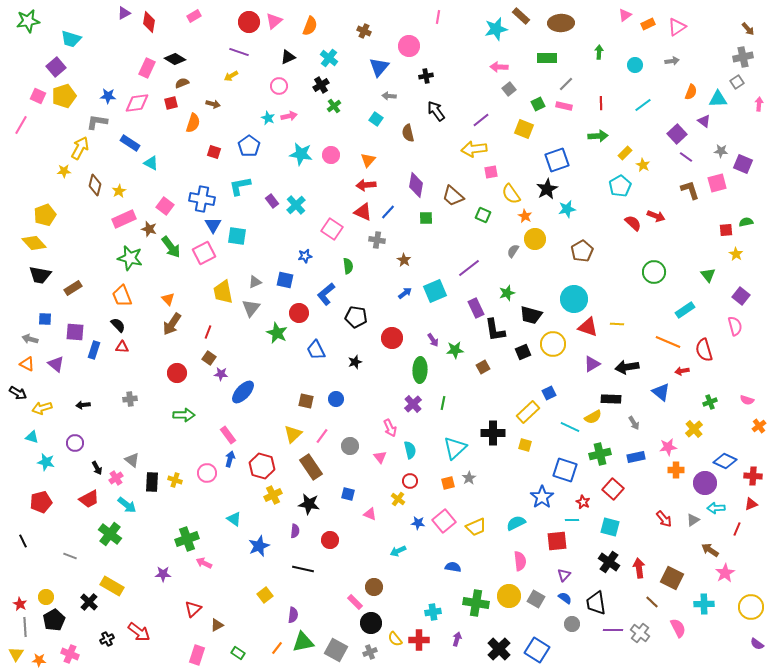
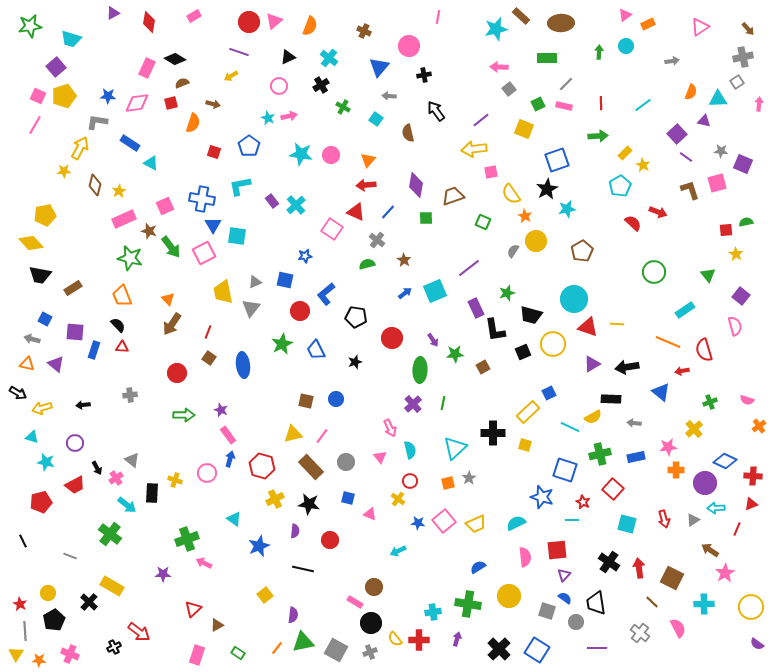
purple triangle at (124, 13): moved 11 px left
green star at (28, 21): moved 2 px right, 5 px down
pink triangle at (677, 27): moved 23 px right
cyan circle at (635, 65): moved 9 px left, 19 px up
black cross at (426, 76): moved 2 px left, 1 px up
green cross at (334, 106): moved 9 px right, 1 px down; rotated 24 degrees counterclockwise
purple triangle at (704, 121): rotated 24 degrees counterclockwise
pink line at (21, 125): moved 14 px right
brown trapezoid at (453, 196): rotated 120 degrees clockwise
pink square at (165, 206): rotated 30 degrees clockwise
red triangle at (363, 212): moved 7 px left
yellow pentagon at (45, 215): rotated 10 degrees clockwise
green square at (483, 215): moved 7 px down
red arrow at (656, 216): moved 2 px right, 4 px up
brown star at (149, 229): moved 2 px down
yellow circle at (535, 239): moved 1 px right, 2 px down
gray cross at (377, 240): rotated 28 degrees clockwise
yellow diamond at (34, 243): moved 3 px left
green semicircle at (348, 266): moved 19 px right, 2 px up; rotated 98 degrees counterclockwise
red circle at (299, 313): moved 1 px right, 2 px up
blue square at (45, 319): rotated 24 degrees clockwise
green star at (277, 333): moved 5 px right, 11 px down; rotated 20 degrees clockwise
gray arrow at (30, 339): moved 2 px right
green star at (455, 350): moved 4 px down
orange triangle at (27, 364): rotated 14 degrees counterclockwise
purple star at (221, 374): moved 36 px down; rotated 16 degrees clockwise
blue ellipse at (243, 392): moved 27 px up; rotated 50 degrees counterclockwise
gray cross at (130, 399): moved 4 px up
gray arrow at (634, 423): rotated 128 degrees clockwise
yellow triangle at (293, 434): rotated 30 degrees clockwise
gray circle at (350, 446): moved 4 px left, 16 px down
brown rectangle at (311, 467): rotated 10 degrees counterclockwise
black rectangle at (152, 482): moved 11 px down
blue square at (348, 494): moved 4 px down
yellow cross at (273, 495): moved 2 px right, 4 px down
blue star at (542, 497): rotated 20 degrees counterclockwise
red trapezoid at (89, 499): moved 14 px left, 14 px up
red arrow at (664, 519): rotated 24 degrees clockwise
yellow trapezoid at (476, 527): moved 3 px up
cyan square at (610, 527): moved 17 px right, 3 px up
red square at (557, 541): moved 9 px down
pink semicircle at (520, 561): moved 5 px right, 4 px up
blue semicircle at (453, 567): moved 25 px right; rotated 42 degrees counterclockwise
yellow circle at (46, 597): moved 2 px right, 4 px up
gray square at (536, 599): moved 11 px right, 12 px down; rotated 12 degrees counterclockwise
pink rectangle at (355, 602): rotated 14 degrees counterclockwise
green cross at (476, 603): moved 8 px left, 1 px down
gray circle at (572, 624): moved 4 px right, 2 px up
gray line at (25, 627): moved 4 px down
purple line at (613, 630): moved 16 px left, 18 px down
black cross at (107, 639): moved 7 px right, 8 px down
